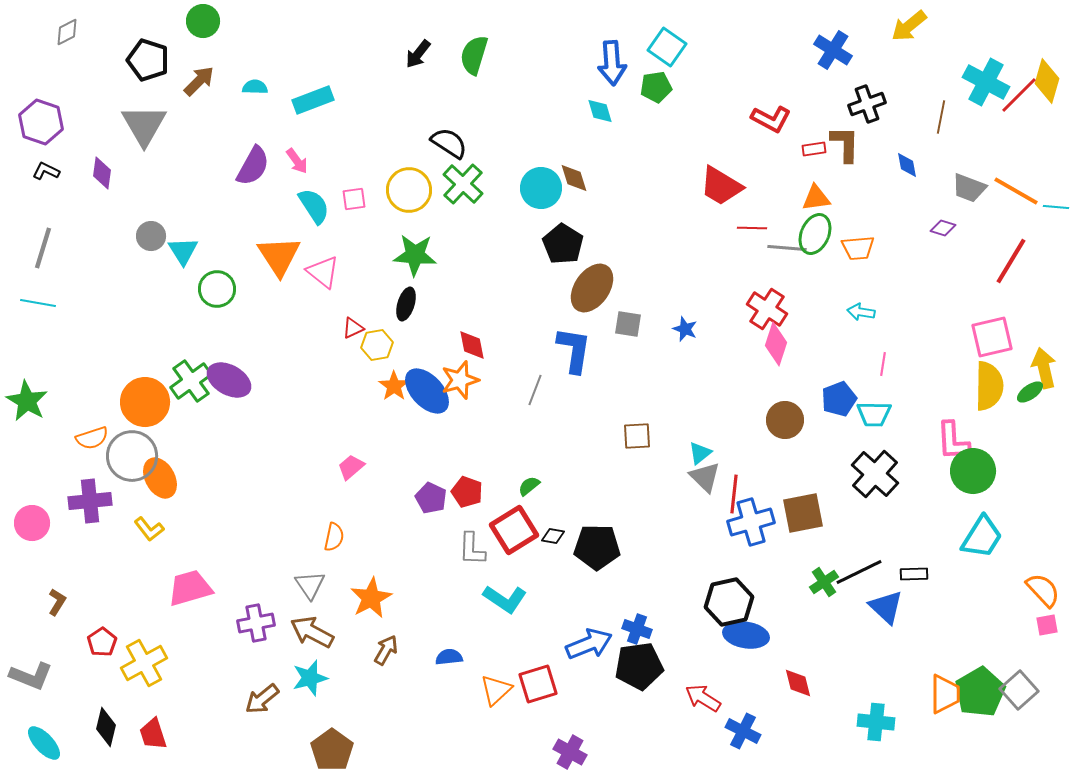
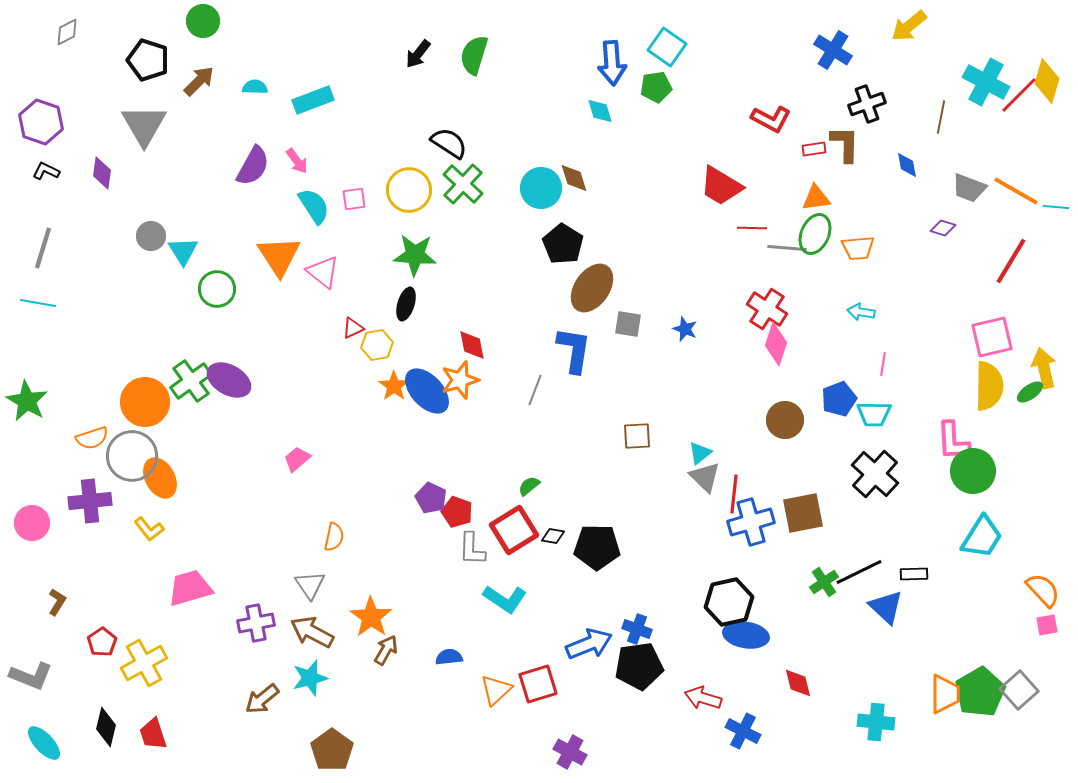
pink trapezoid at (351, 467): moved 54 px left, 8 px up
red pentagon at (467, 492): moved 10 px left, 20 px down
orange star at (371, 598): moved 19 px down; rotated 9 degrees counterclockwise
red arrow at (703, 698): rotated 15 degrees counterclockwise
